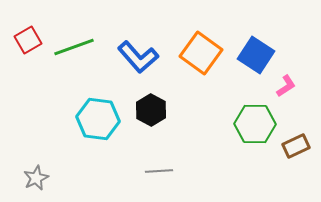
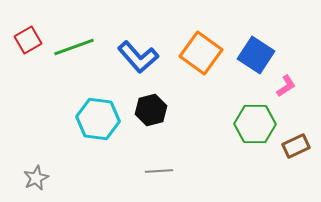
black hexagon: rotated 16 degrees clockwise
